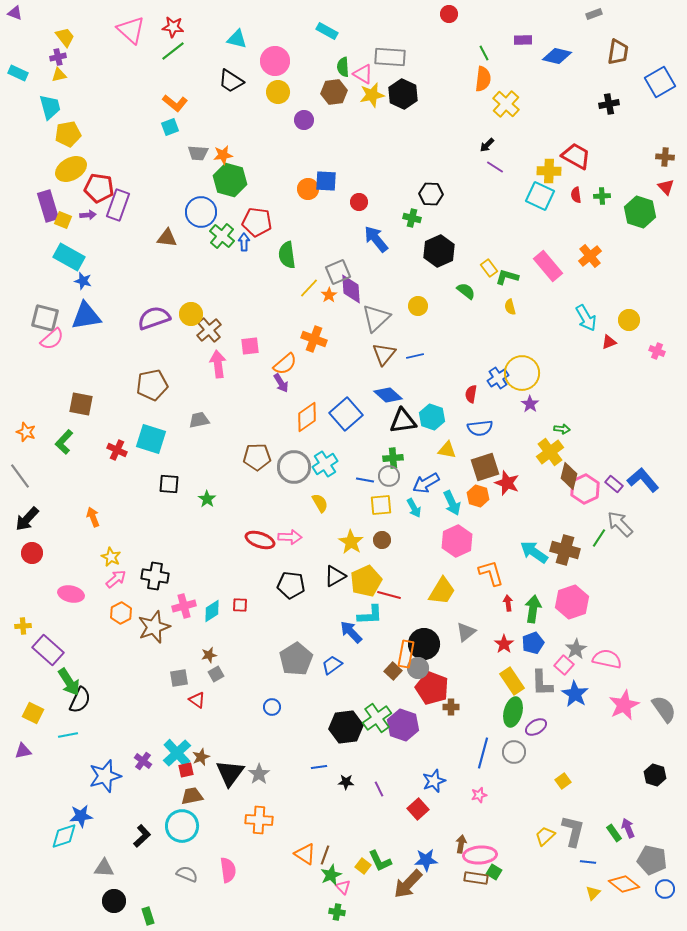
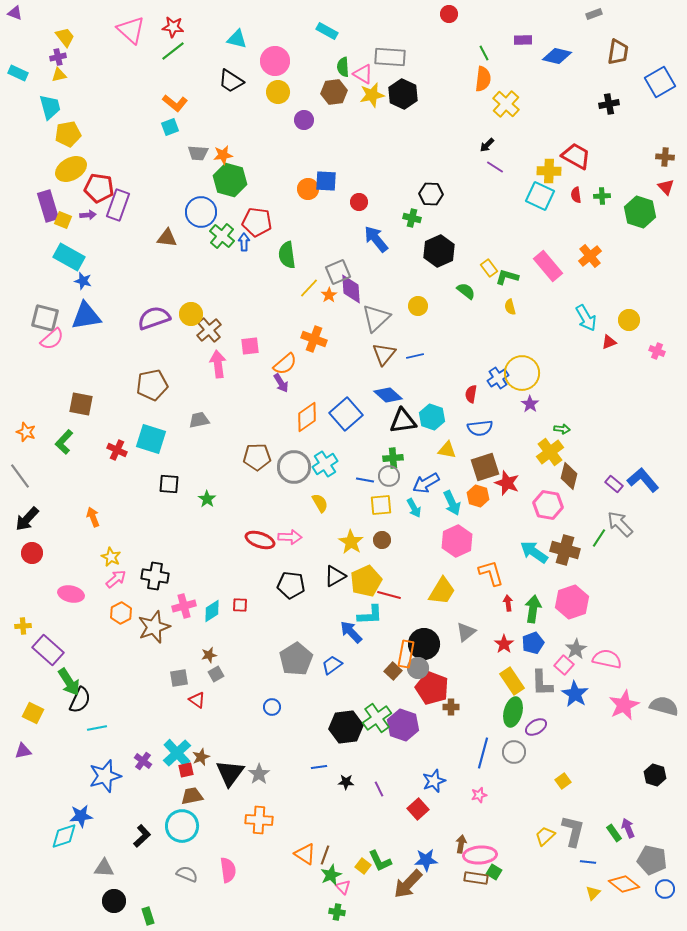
pink hexagon at (585, 489): moved 37 px left, 16 px down; rotated 24 degrees counterclockwise
gray semicircle at (664, 709): moved 3 px up; rotated 40 degrees counterclockwise
cyan line at (68, 735): moved 29 px right, 7 px up
